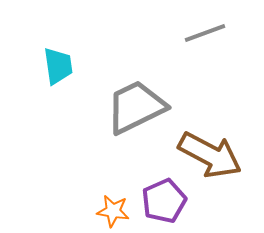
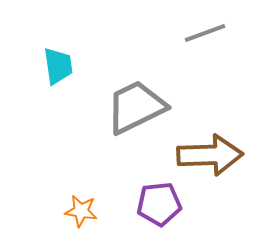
brown arrow: rotated 30 degrees counterclockwise
purple pentagon: moved 5 px left, 3 px down; rotated 18 degrees clockwise
orange star: moved 32 px left
